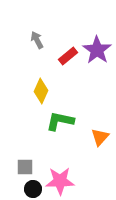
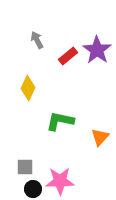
yellow diamond: moved 13 px left, 3 px up
